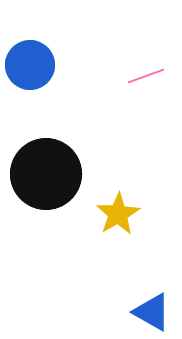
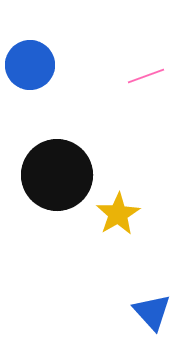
black circle: moved 11 px right, 1 px down
blue triangle: rotated 18 degrees clockwise
